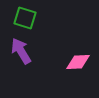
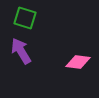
pink diamond: rotated 10 degrees clockwise
